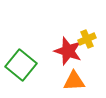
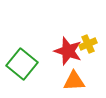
yellow cross: moved 1 px right, 5 px down
green square: moved 1 px right, 1 px up
